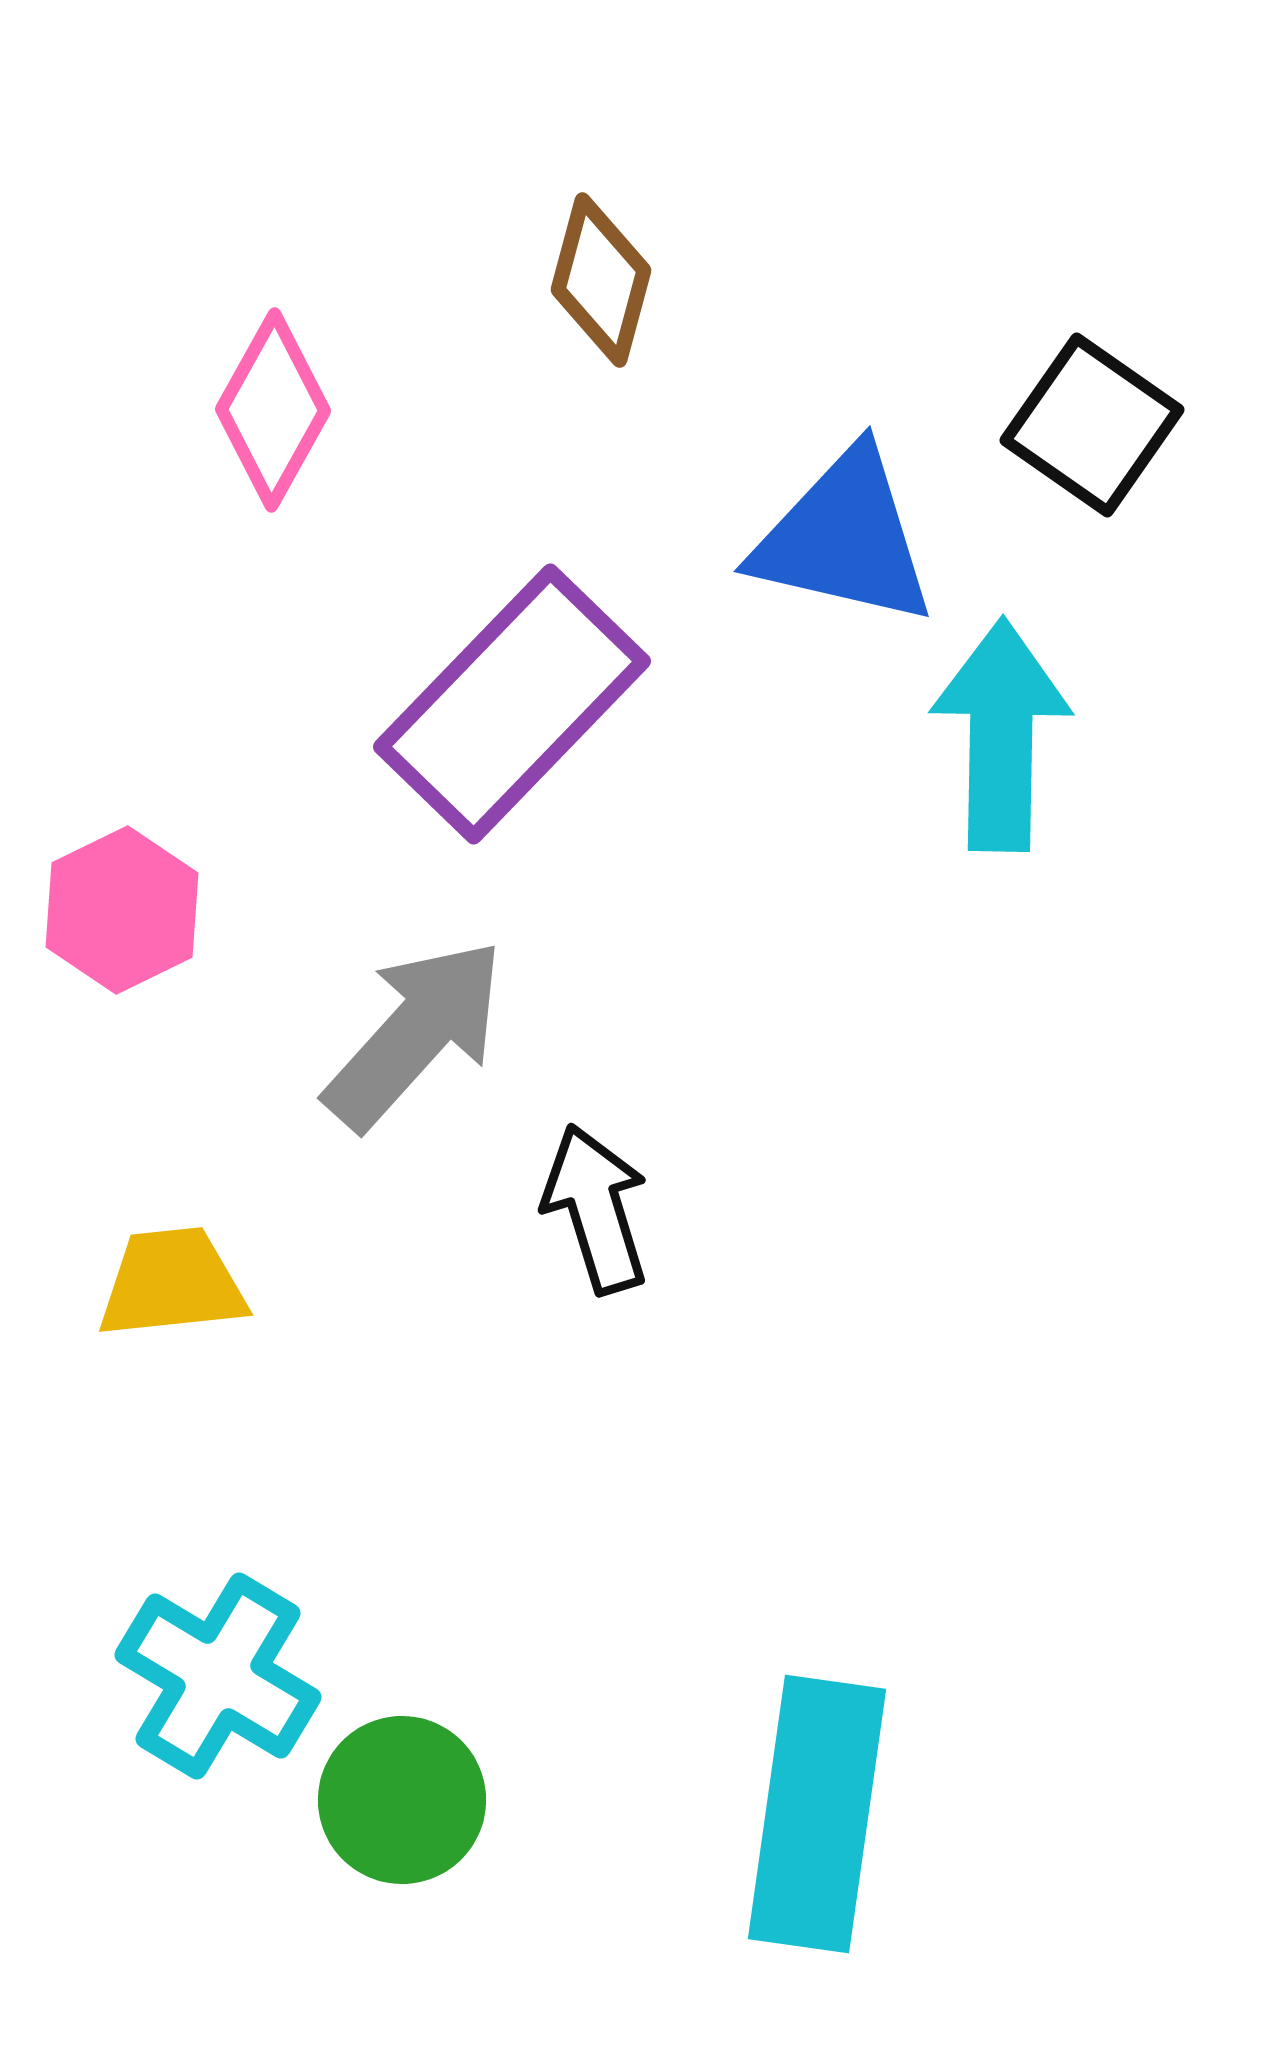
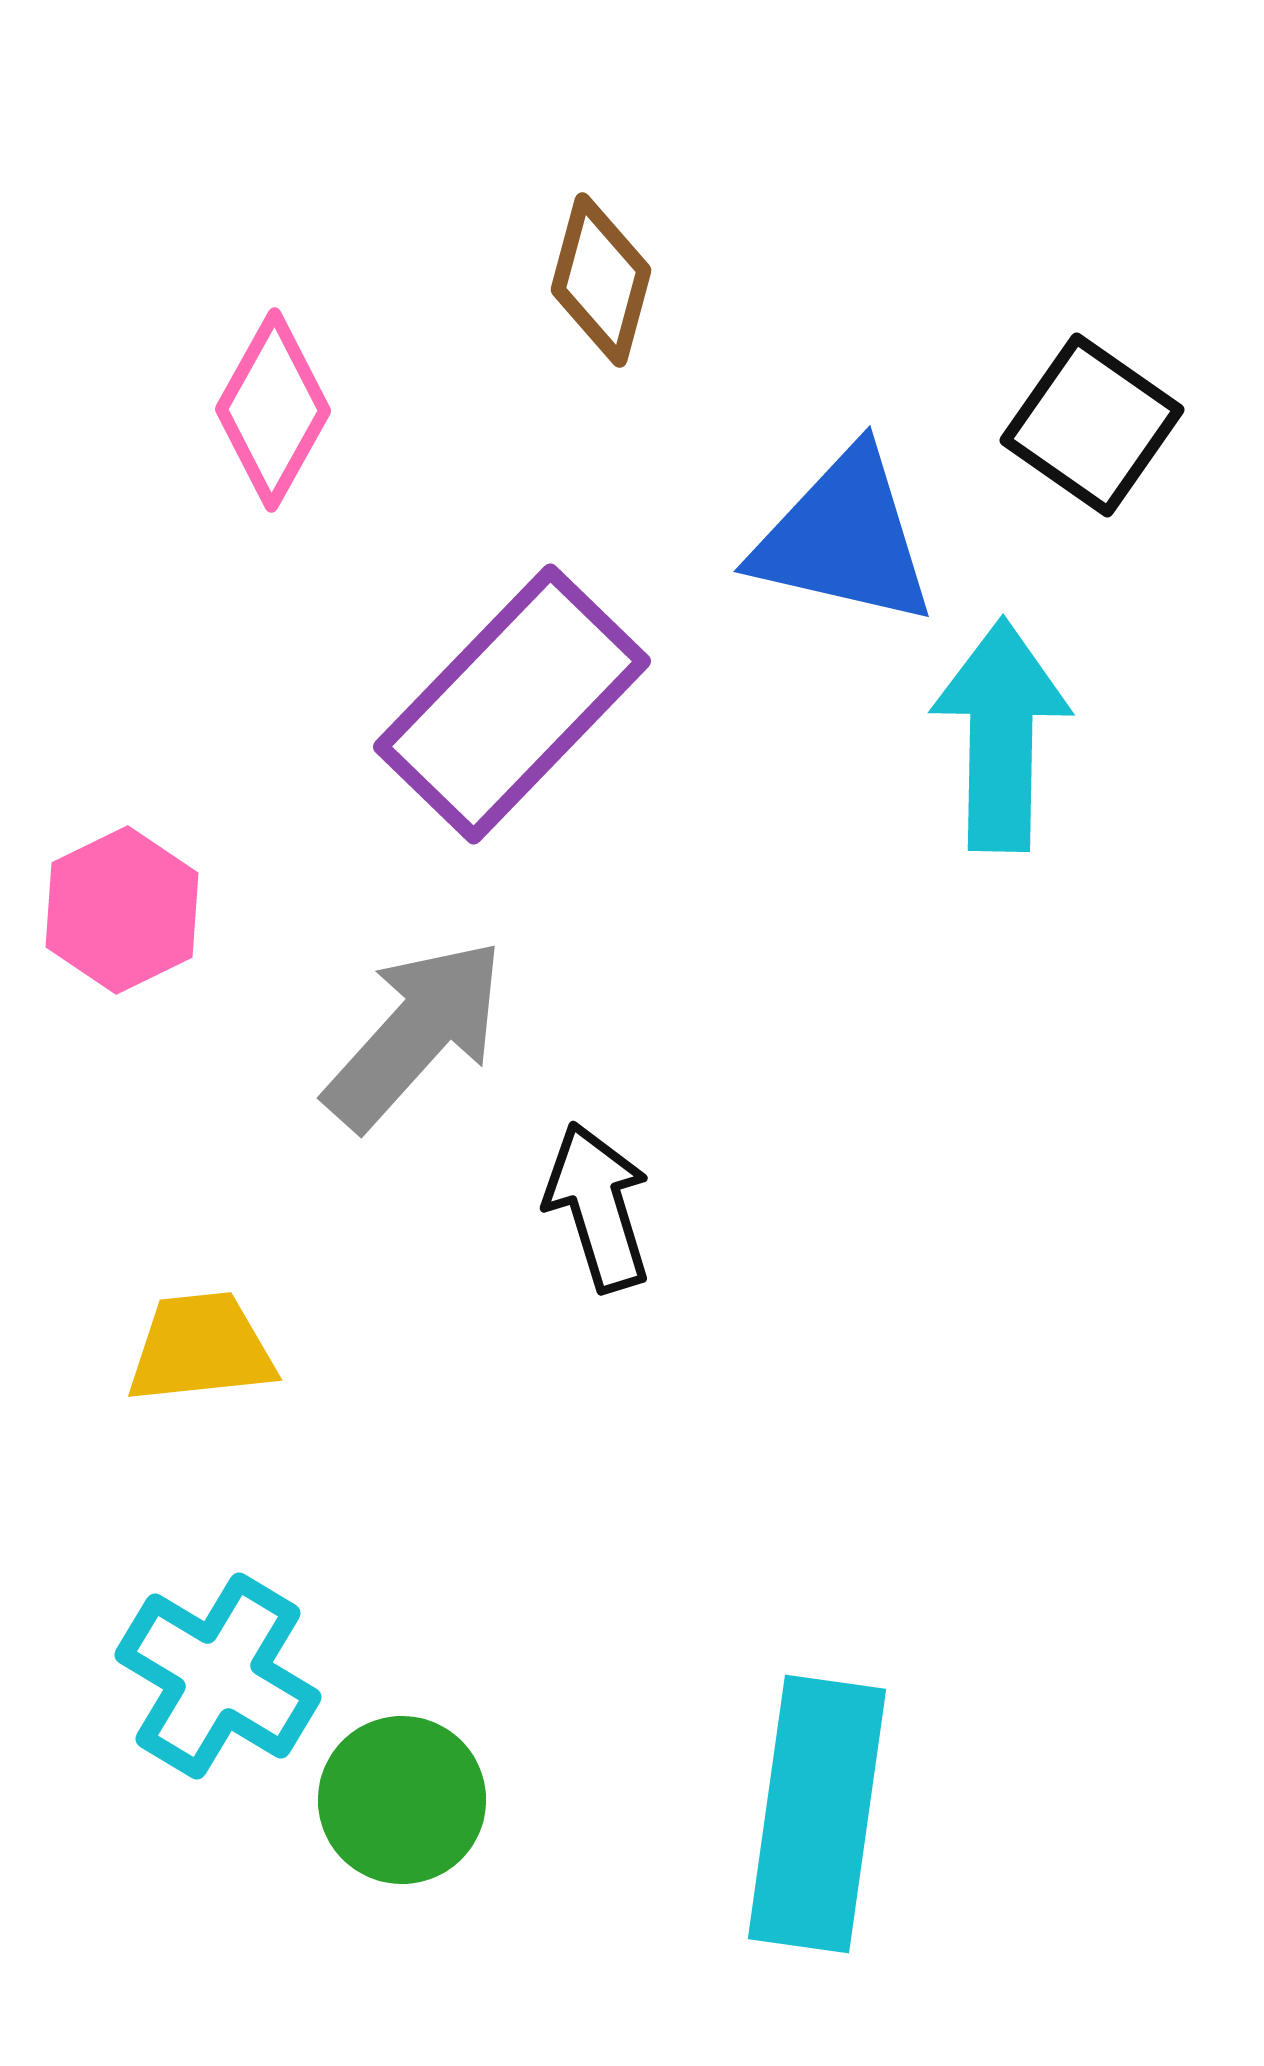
black arrow: moved 2 px right, 2 px up
yellow trapezoid: moved 29 px right, 65 px down
